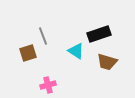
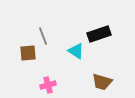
brown square: rotated 12 degrees clockwise
brown trapezoid: moved 5 px left, 20 px down
